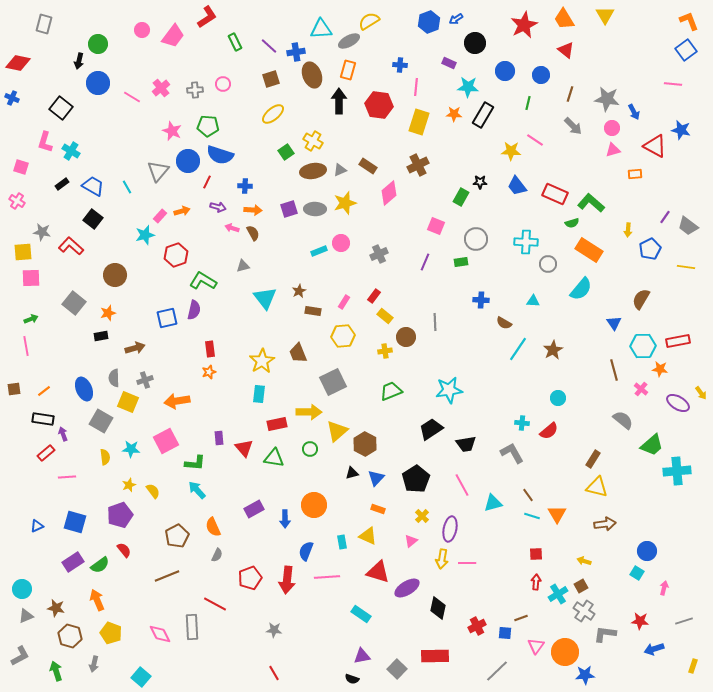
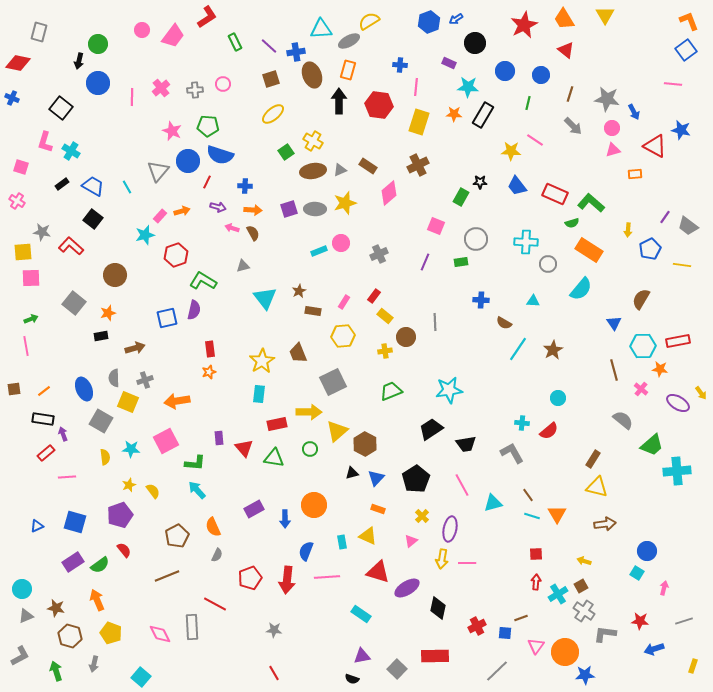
gray rectangle at (44, 24): moved 5 px left, 8 px down
pink line at (132, 97): rotated 60 degrees clockwise
yellow line at (686, 267): moved 4 px left, 2 px up
